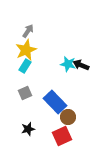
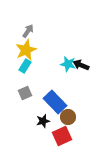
black star: moved 15 px right, 8 px up
